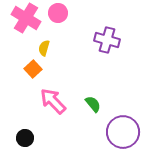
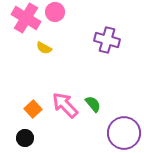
pink circle: moved 3 px left, 1 px up
yellow semicircle: rotated 77 degrees counterclockwise
orange square: moved 40 px down
pink arrow: moved 12 px right, 4 px down
purple circle: moved 1 px right, 1 px down
